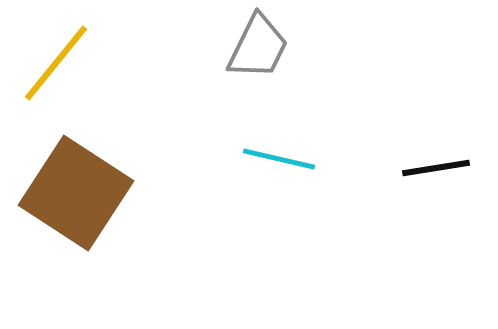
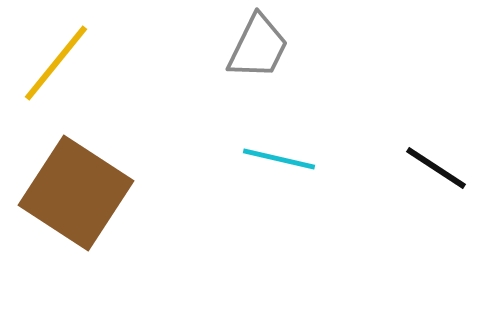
black line: rotated 42 degrees clockwise
